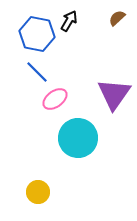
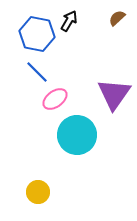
cyan circle: moved 1 px left, 3 px up
